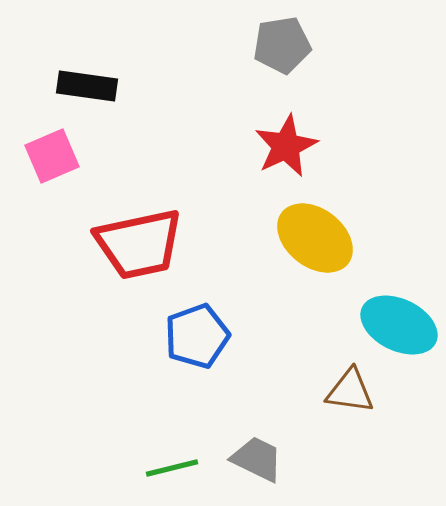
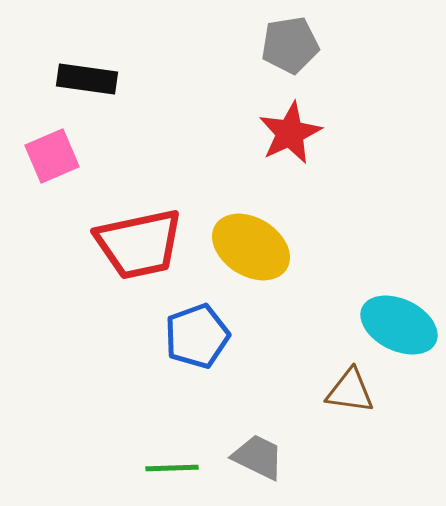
gray pentagon: moved 8 px right
black rectangle: moved 7 px up
red star: moved 4 px right, 13 px up
yellow ellipse: moved 64 px left, 9 px down; rotated 6 degrees counterclockwise
gray trapezoid: moved 1 px right, 2 px up
green line: rotated 12 degrees clockwise
